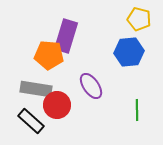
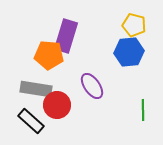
yellow pentagon: moved 5 px left, 6 px down
purple ellipse: moved 1 px right
green line: moved 6 px right
